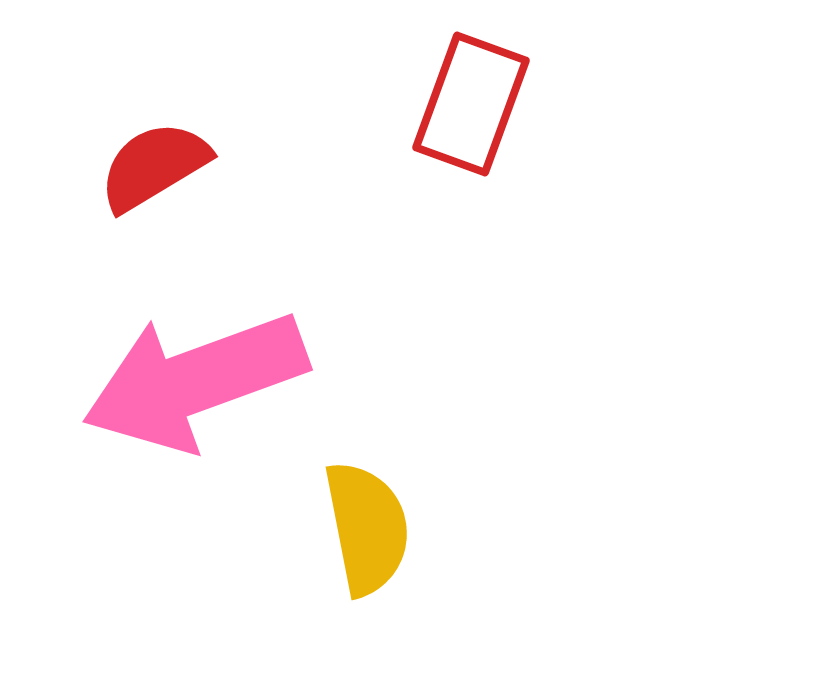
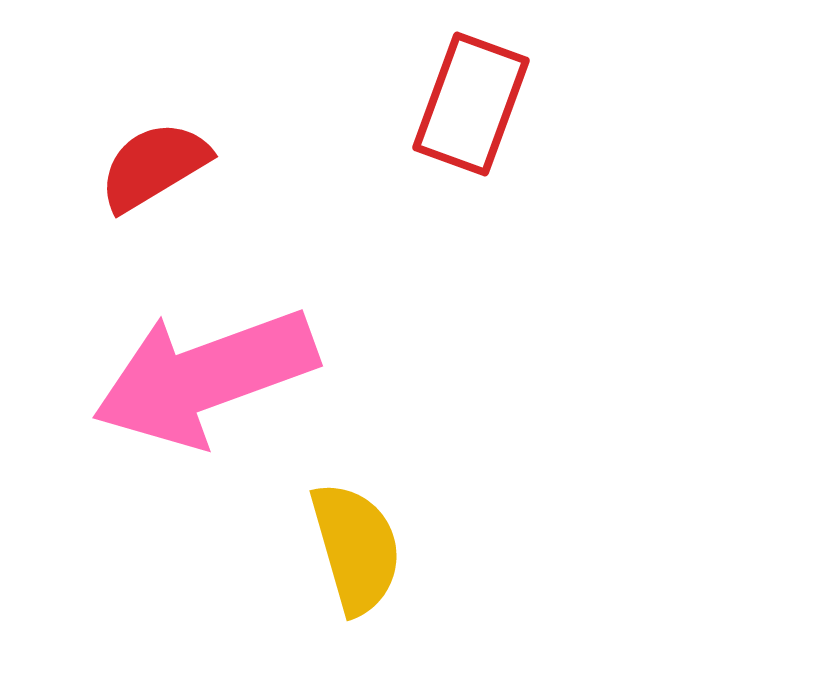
pink arrow: moved 10 px right, 4 px up
yellow semicircle: moved 11 px left, 20 px down; rotated 5 degrees counterclockwise
